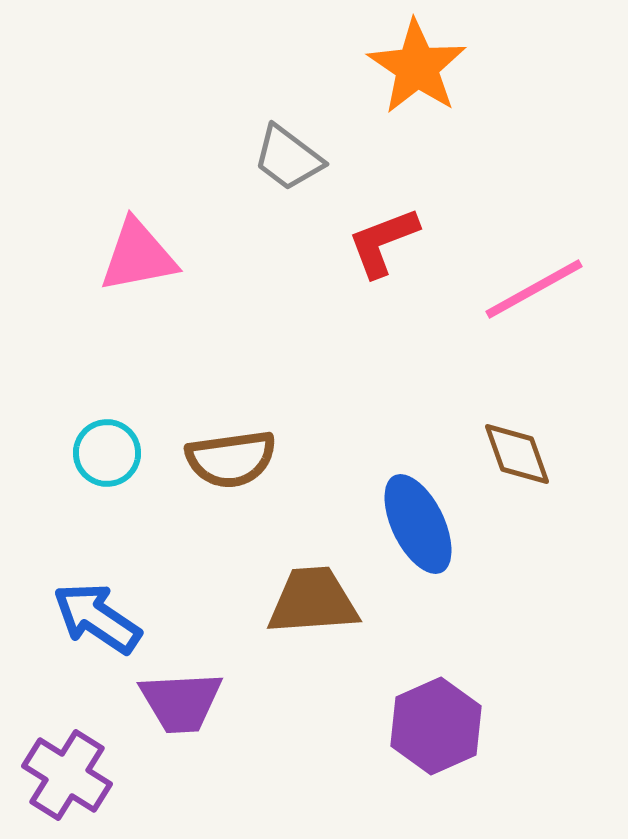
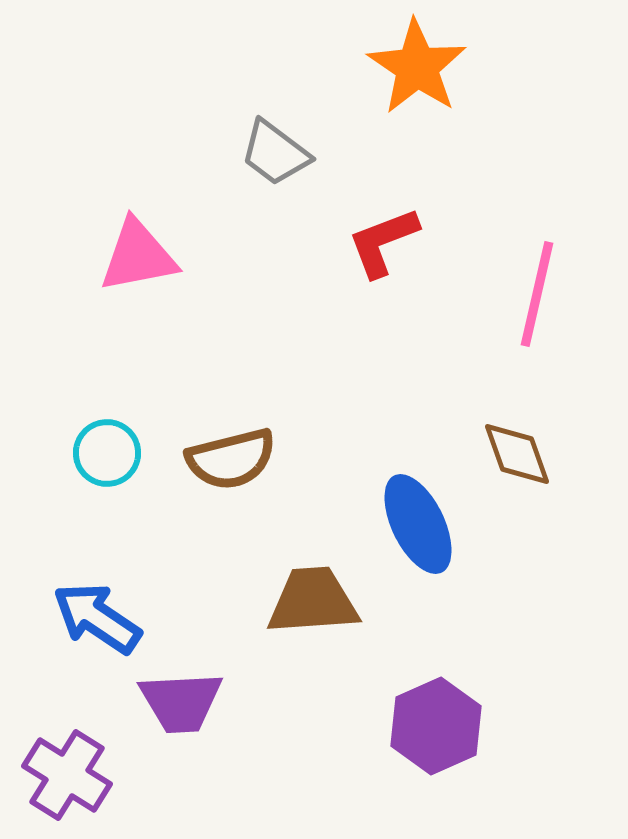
gray trapezoid: moved 13 px left, 5 px up
pink line: moved 3 px right, 5 px down; rotated 48 degrees counterclockwise
brown semicircle: rotated 6 degrees counterclockwise
